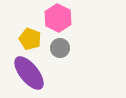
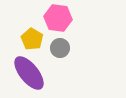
pink hexagon: rotated 20 degrees counterclockwise
yellow pentagon: moved 2 px right; rotated 10 degrees clockwise
